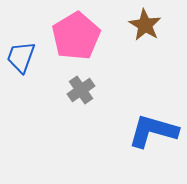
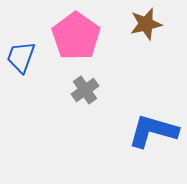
brown star: moved 1 px right, 1 px up; rotated 28 degrees clockwise
pink pentagon: rotated 6 degrees counterclockwise
gray cross: moved 4 px right
